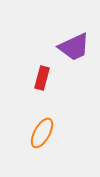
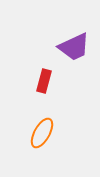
red rectangle: moved 2 px right, 3 px down
